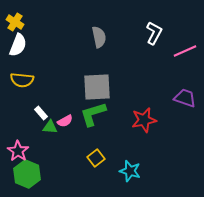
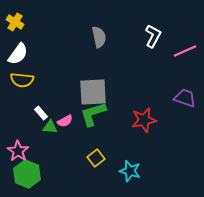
white L-shape: moved 1 px left, 3 px down
white semicircle: moved 9 px down; rotated 15 degrees clockwise
gray square: moved 4 px left, 5 px down
